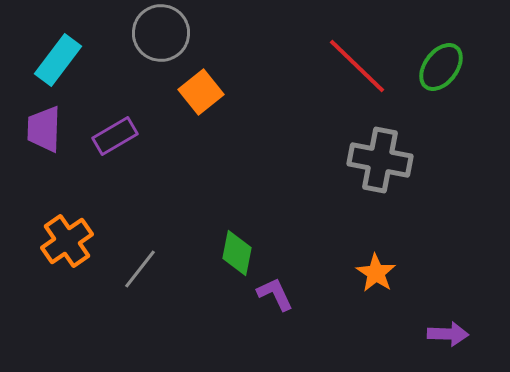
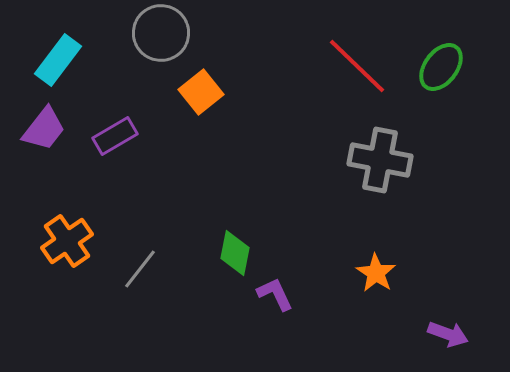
purple trapezoid: rotated 144 degrees counterclockwise
green diamond: moved 2 px left
purple arrow: rotated 18 degrees clockwise
